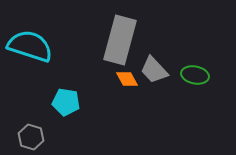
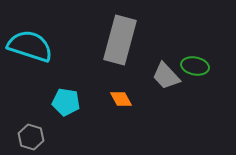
gray trapezoid: moved 12 px right, 6 px down
green ellipse: moved 9 px up
orange diamond: moved 6 px left, 20 px down
